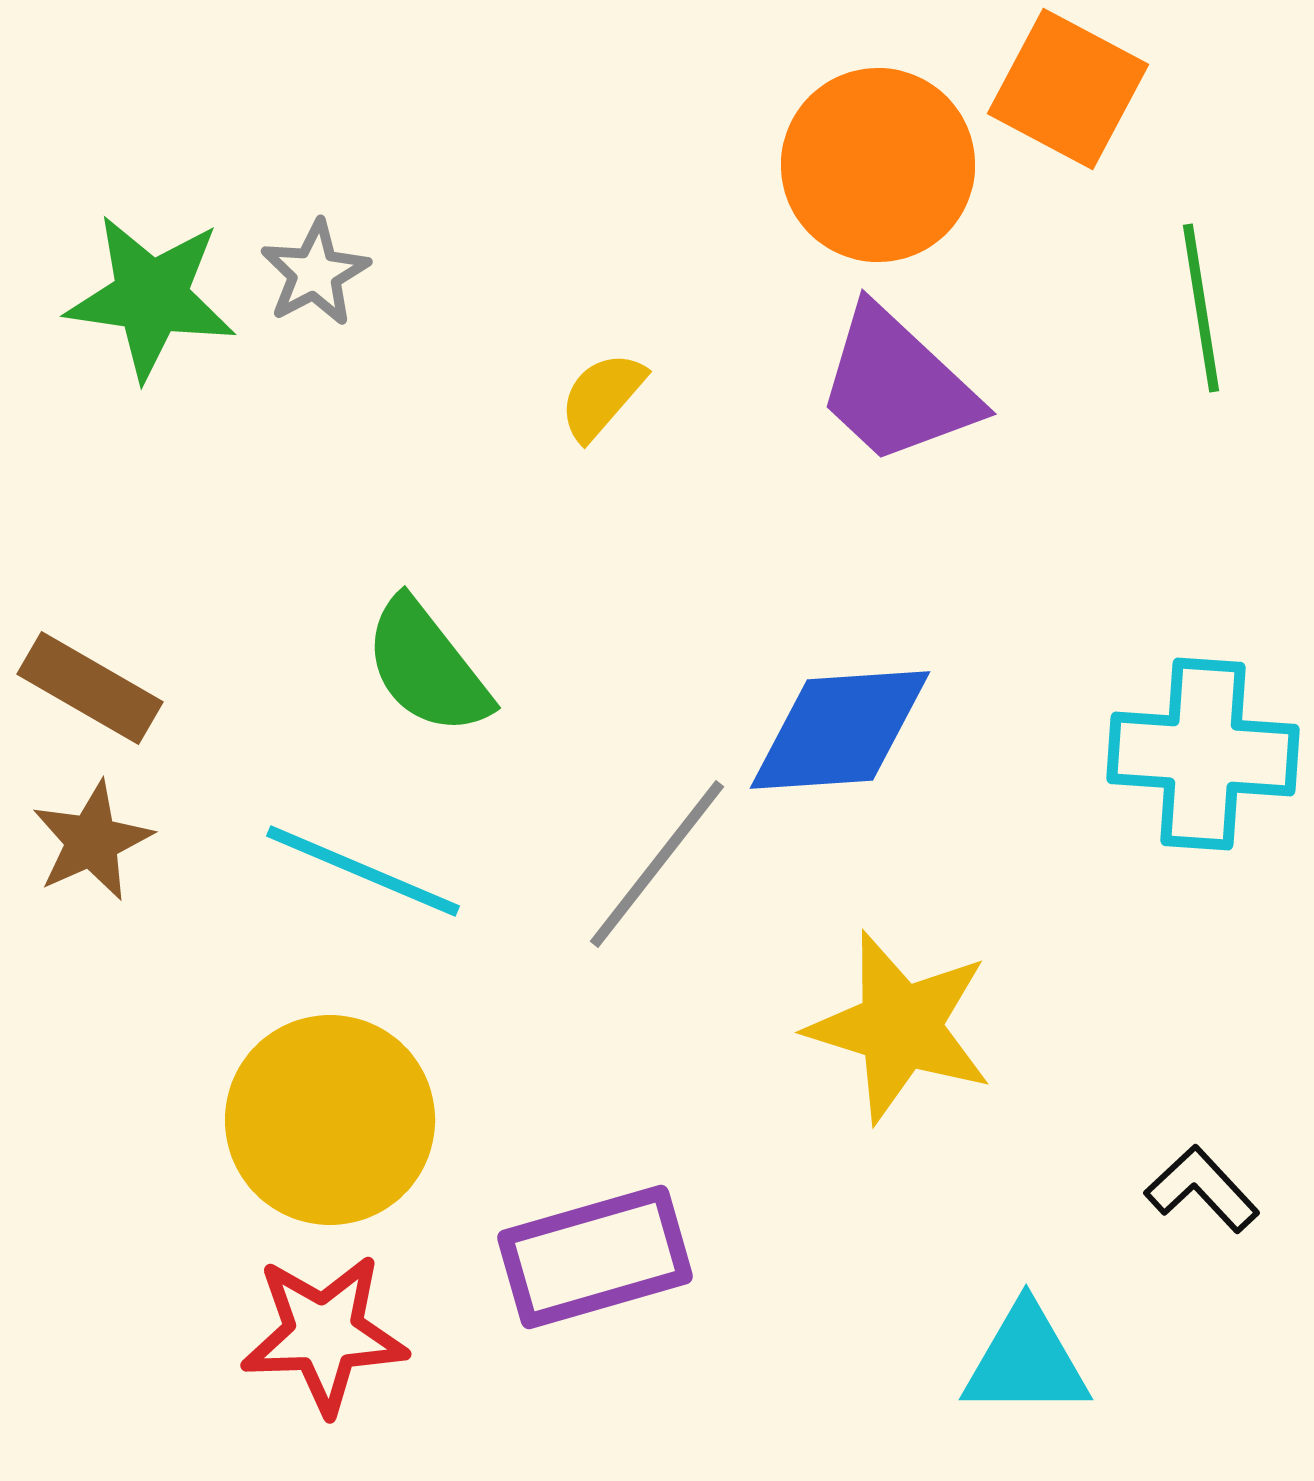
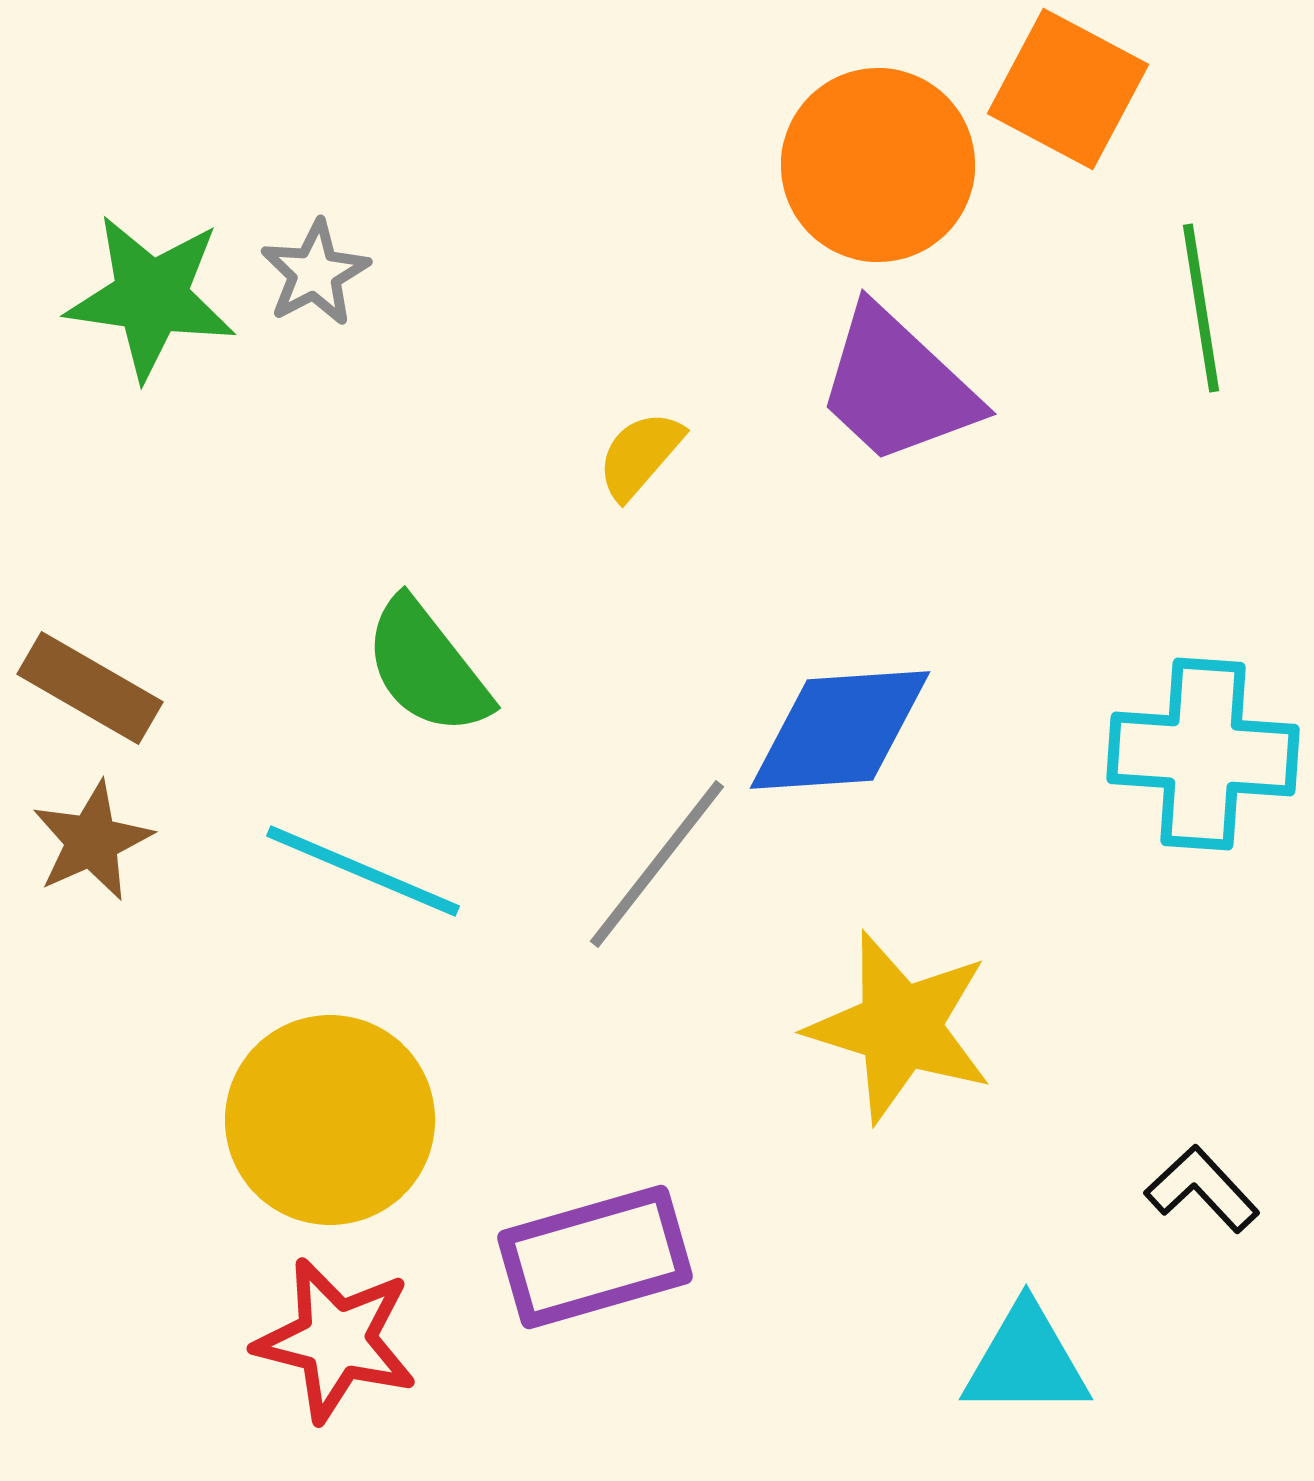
yellow semicircle: moved 38 px right, 59 px down
red star: moved 12 px right, 6 px down; rotated 16 degrees clockwise
